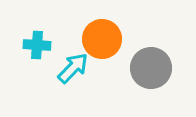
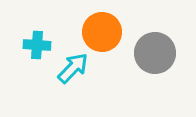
orange circle: moved 7 px up
gray circle: moved 4 px right, 15 px up
